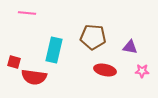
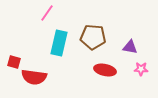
pink line: moved 20 px right; rotated 60 degrees counterclockwise
cyan rectangle: moved 5 px right, 7 px up
pink star: moved 1 px left, 2 px up
